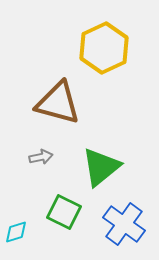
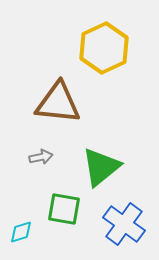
brown triangle: rotated 9 degrees counterclockwise
green square: moved 3 px up; rotated 16 degrees counterclockwise
cyan diamond: moved 5 px right
